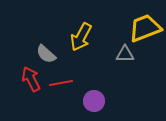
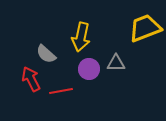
yellow arrow: rotated 16 degrees counterclockwise
gray triangle: moved 9 px left, 9 px down
red line: moved 8 px down
purple circle: moved 5 px left, 32 px up
